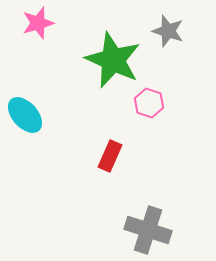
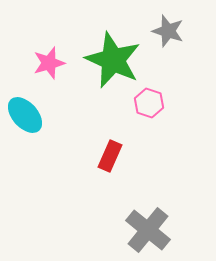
pink star: moved 11 px right, 40 px down
gray cross: rotated 21 degrees clockwise
